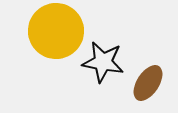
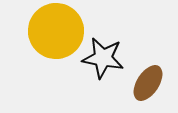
black star: moved 4 px up
